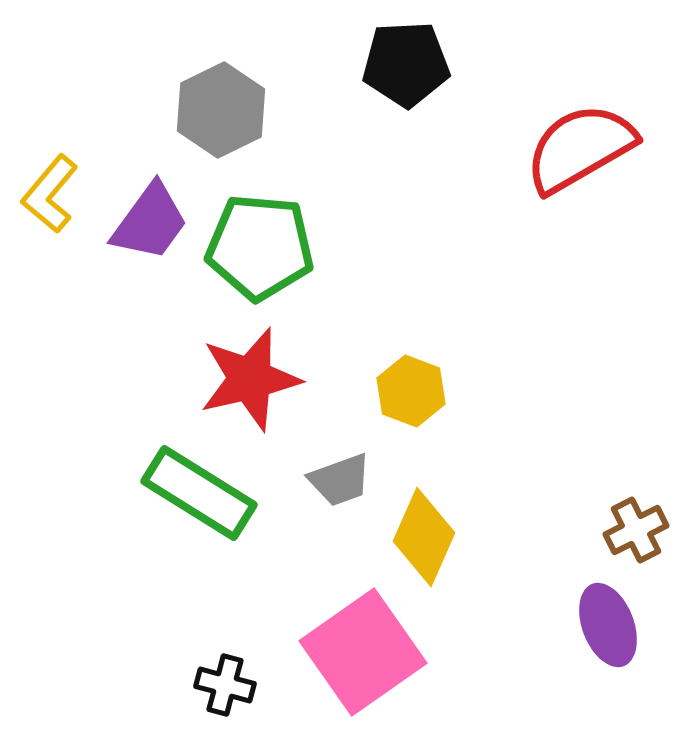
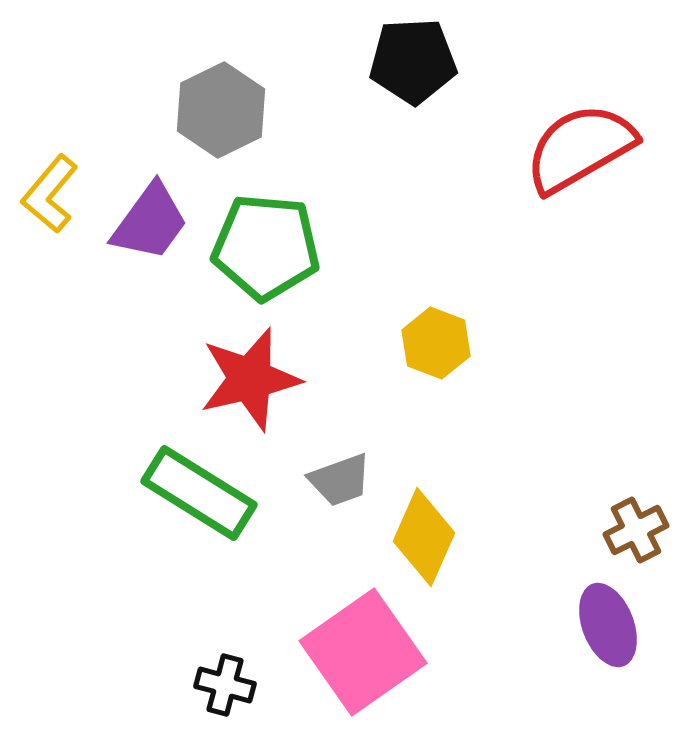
black pentagon: moved 7 px right, 3 px up
green pentagon: moved 6 px right
yellow hexagon: moved 25 px right, 48 px up
